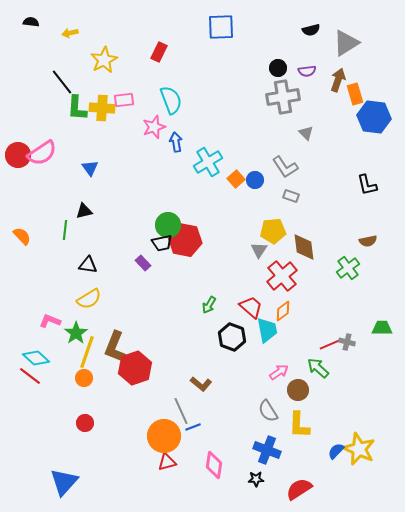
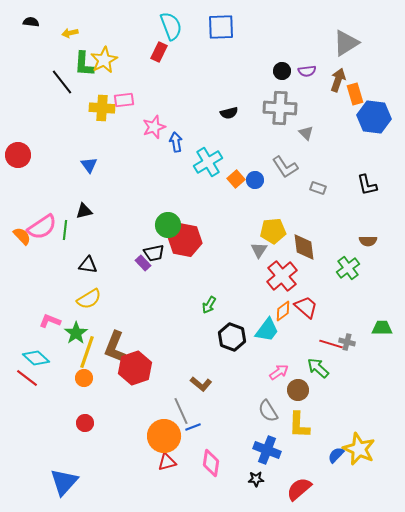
black semicircle at (311, 30): moved 82 px left, 83 px down
black circle at (278, 68): moved 4 px right, 3 px down
gray cross at (283, 97): moved 3 px left, 11 px down; rotated 12 degrees clockwise
cyan semicircle at (171, 100): moved 74 px up
green L-shape at (77, 108): moved 7 px right, 44 px up
pink semicircle at (42, 153): moved 74 px down
blue triangle at (90, 168): moved 1 px left, 3 px up
gray rectangle at (291, 196): moved 27 px right, 8 px up
brown semicircle at (368, 241): rotated 12 degrees clockwise
black trapezoid at (162, 243): moved 8 px left, 10 px down
red trapezoid at (251, 307): moved 55 px right
cyan trapezoid at (267, 330): rotated 48 degrees clockwise
red line at (331, 344): rotated 40 degrees clockwise
red line at (30, 376): moved 3 px left, 2 px down
blue semicircle at (336, 451): moved 4 px down
pink diamond at (214, 465): moved 3 px left, 2 px up
red semicircle at (299, 489): rotated 8 degrees counterclockwise
